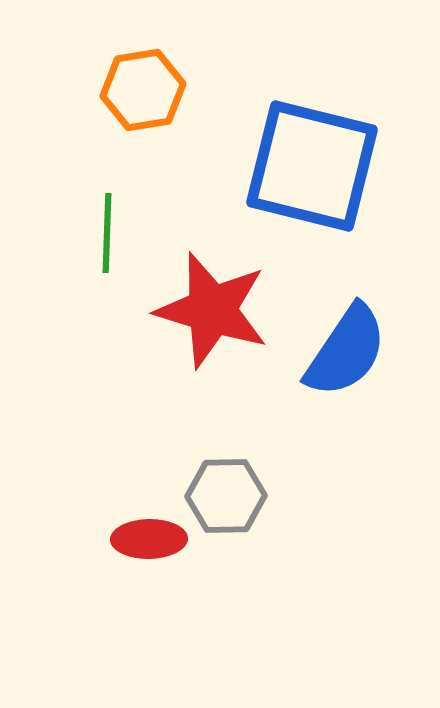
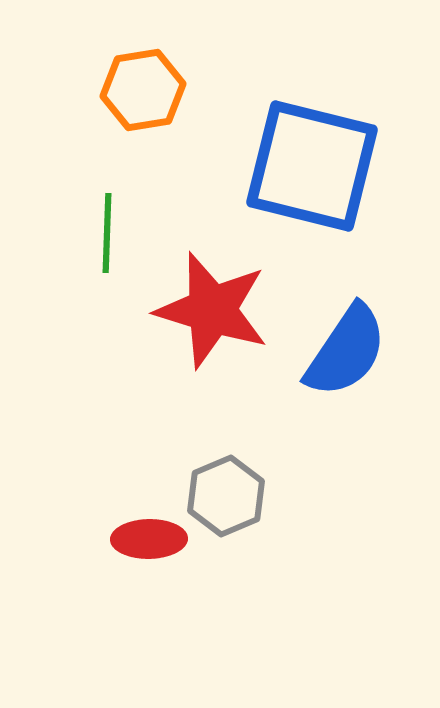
gray hexagon: rotated 22 degrees counterclockwise
